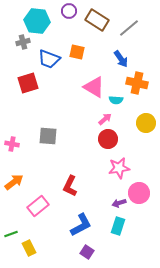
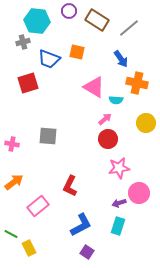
green line: rotated 48 degrees clockwise
